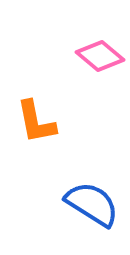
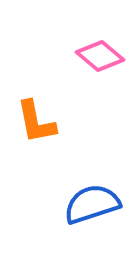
blue semicircle: rotated 50 degrees counterclockwise
